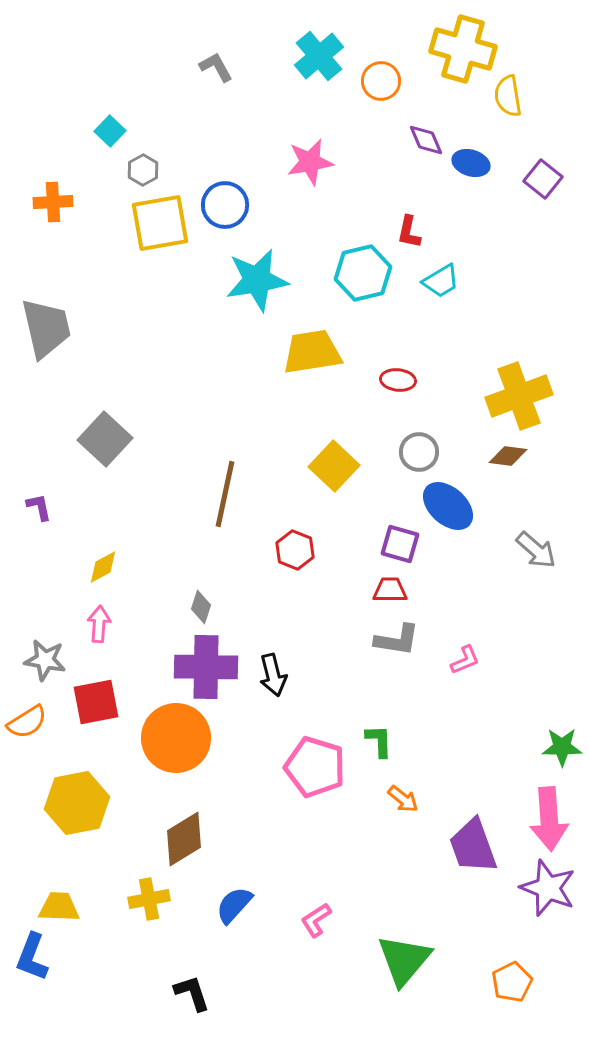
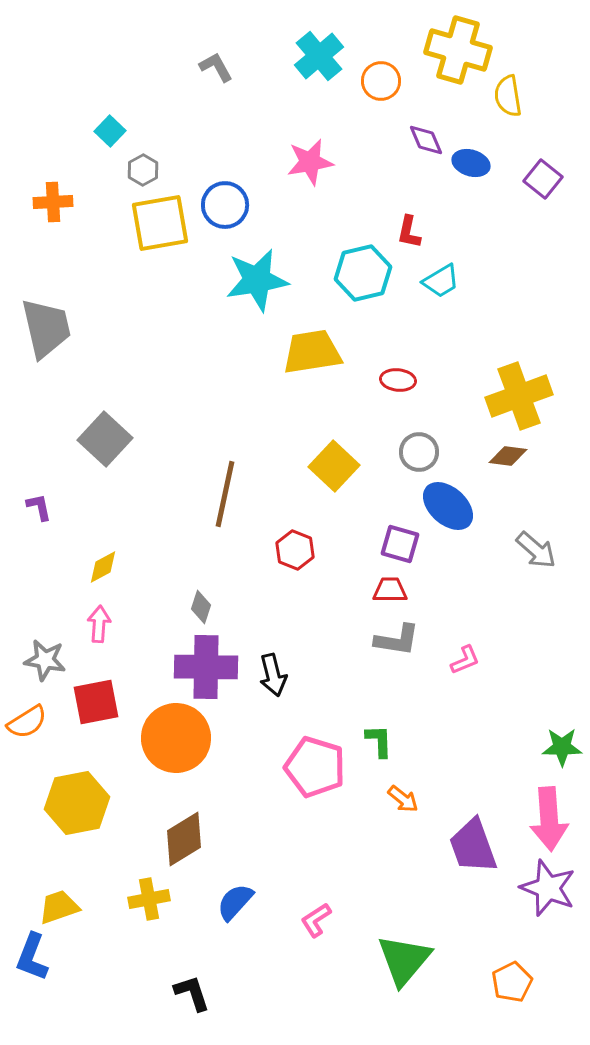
yellow cross at (463, 49): moved 5 px left, 1 px down
blue semicircle at (234, 905): moved 1 px right, 3 px up
yellow trapezoid at (59, 907): rotated 21 degrees counterclockwise
